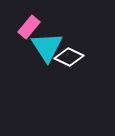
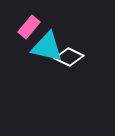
cyan triangle: rotated 44 degrees counterclockwise
